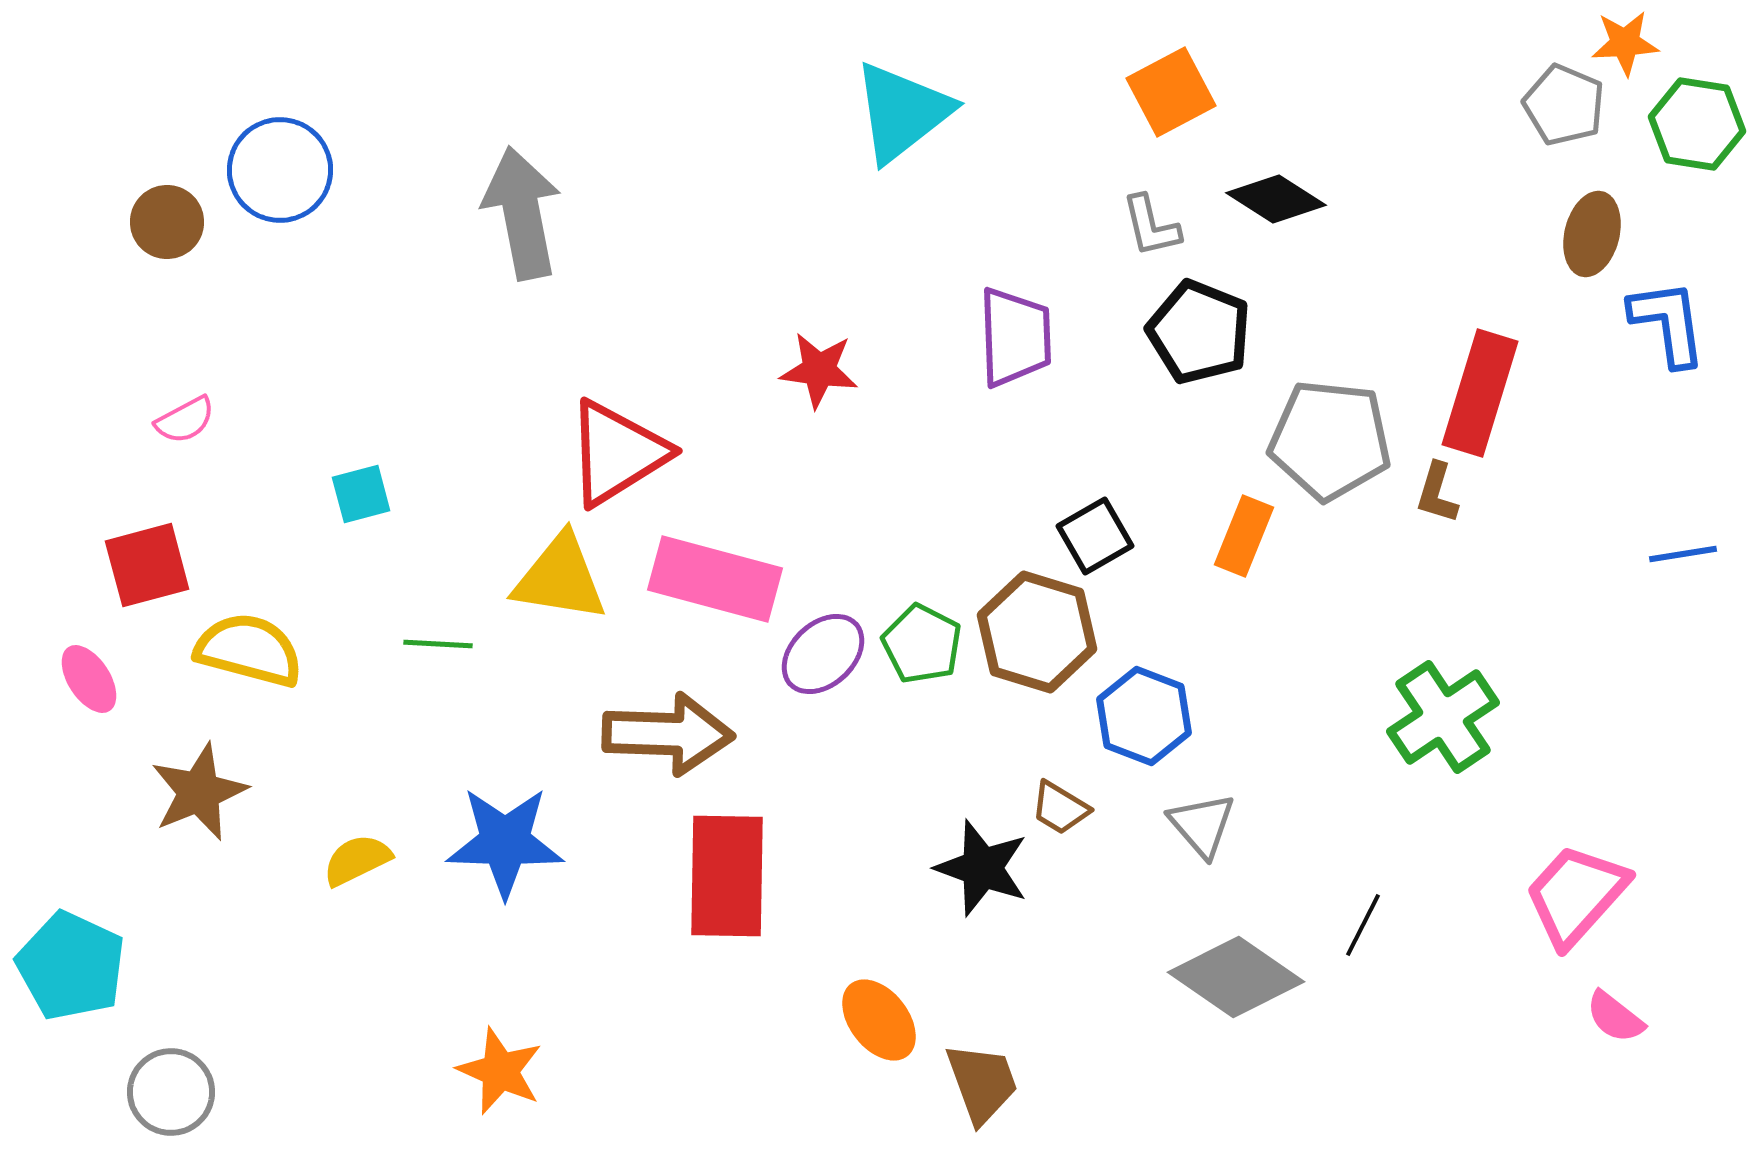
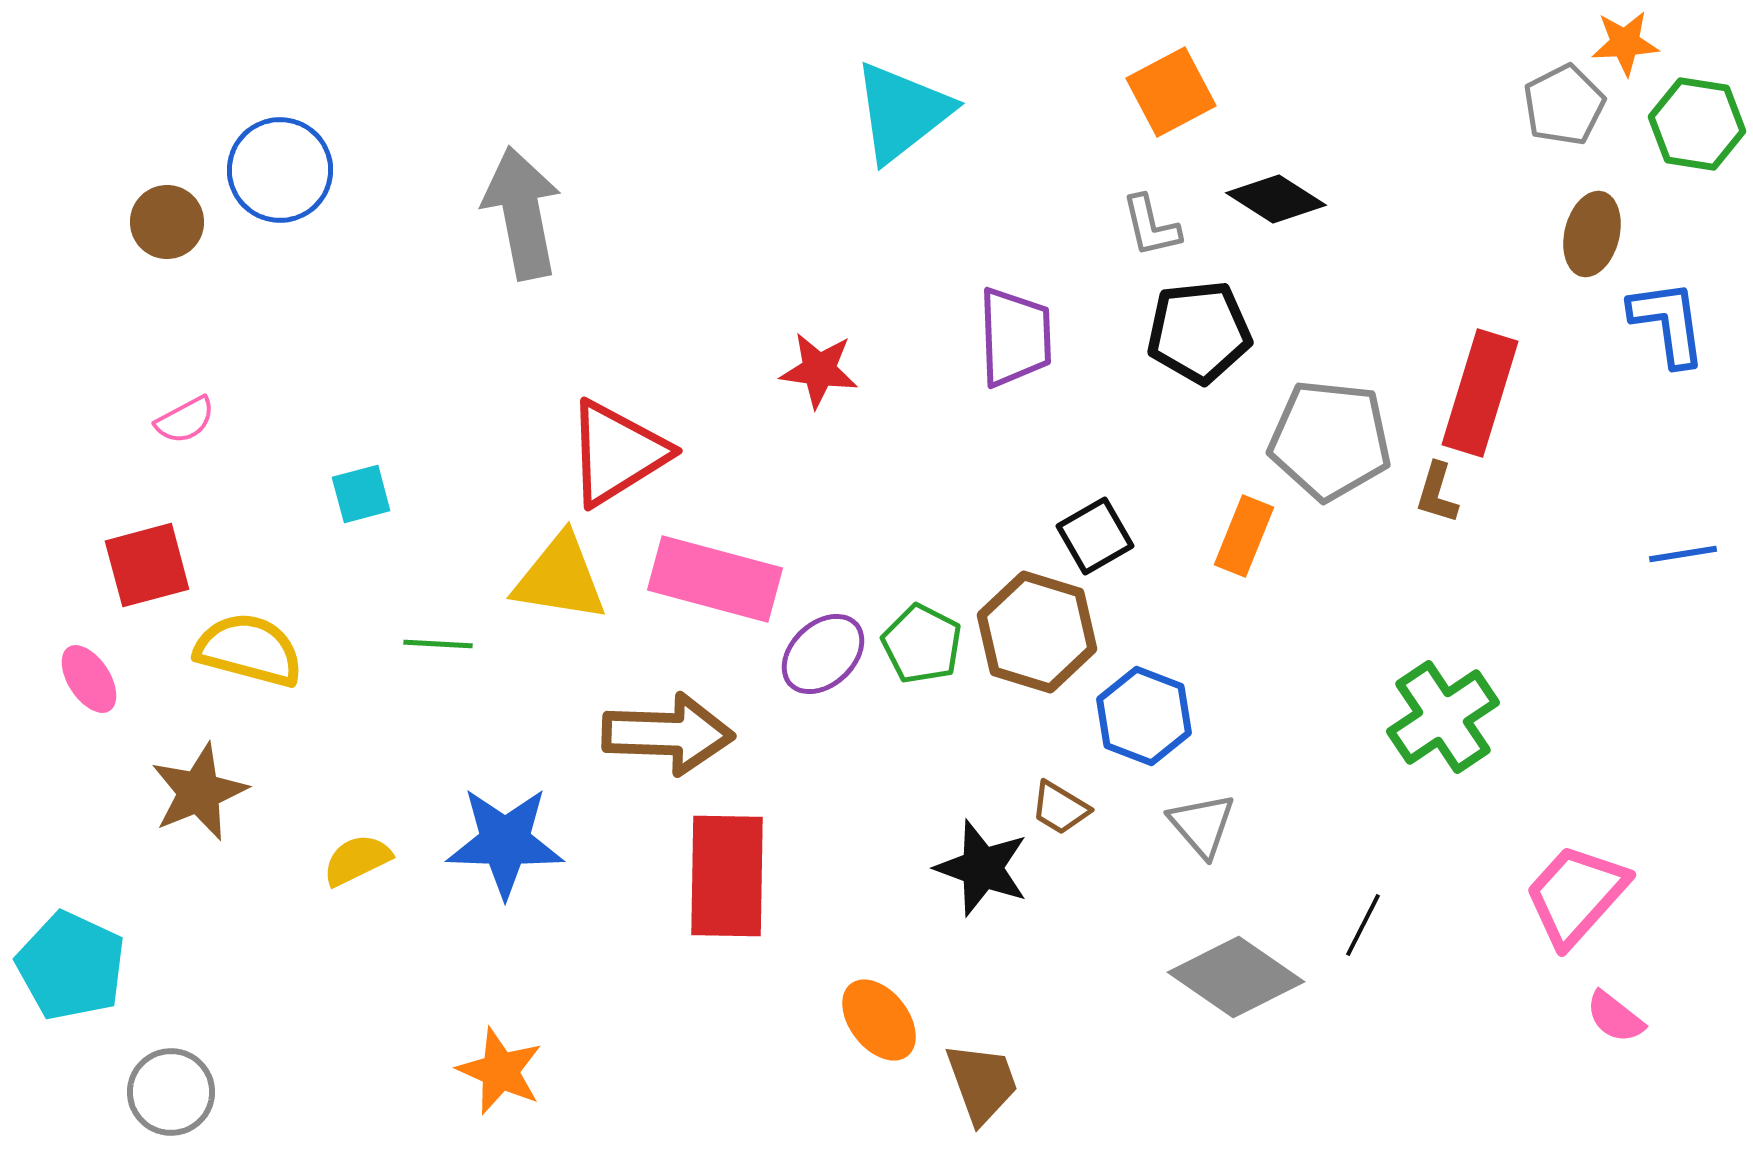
gray pentagon at (1564, 105): rotated 22 degrees clockwise
black pentagon at (1199, 332): rotated 28 degrees counterclockwise
